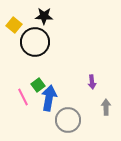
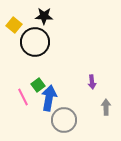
gray circle: moved 4 px left
